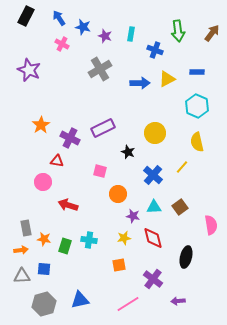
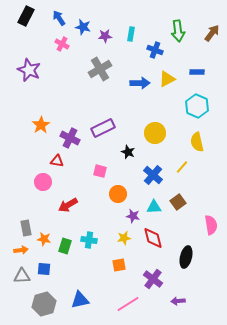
purple star at (105, 36): rotated 24 degrees counterclockwise
red arrow at (68, 205): rotated 48 degrees counterclockwise
brown square at (180, 207): moved 2 px left, 5 px up
